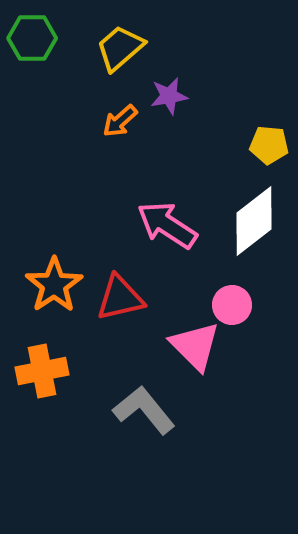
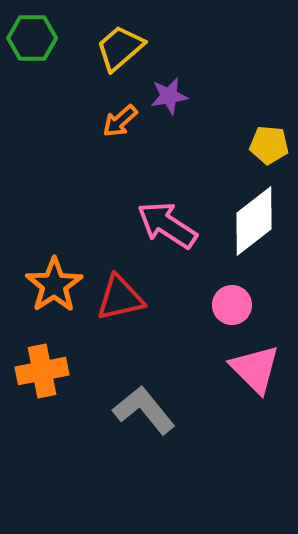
pink triangle: moved 60 px right, 23 px down
